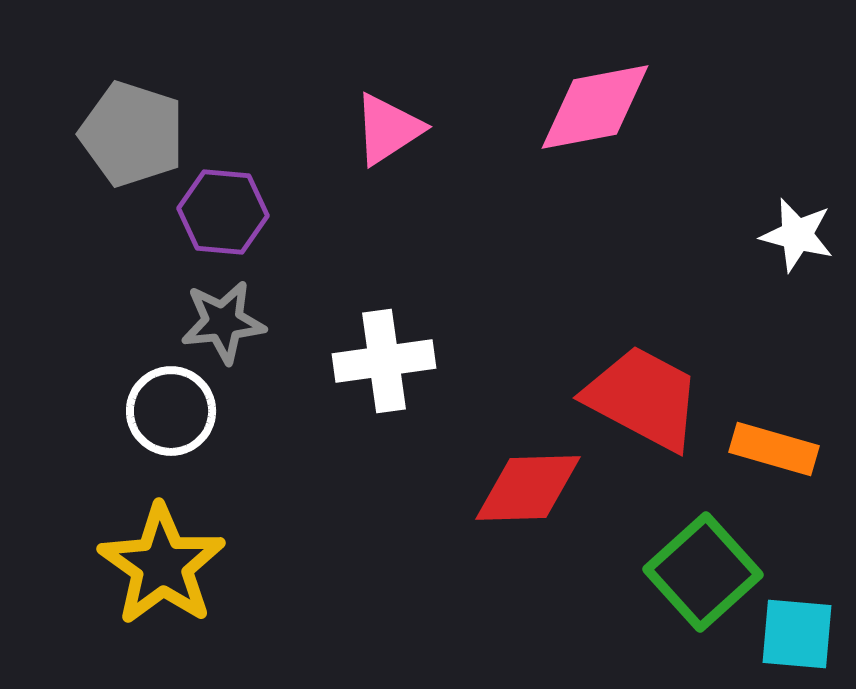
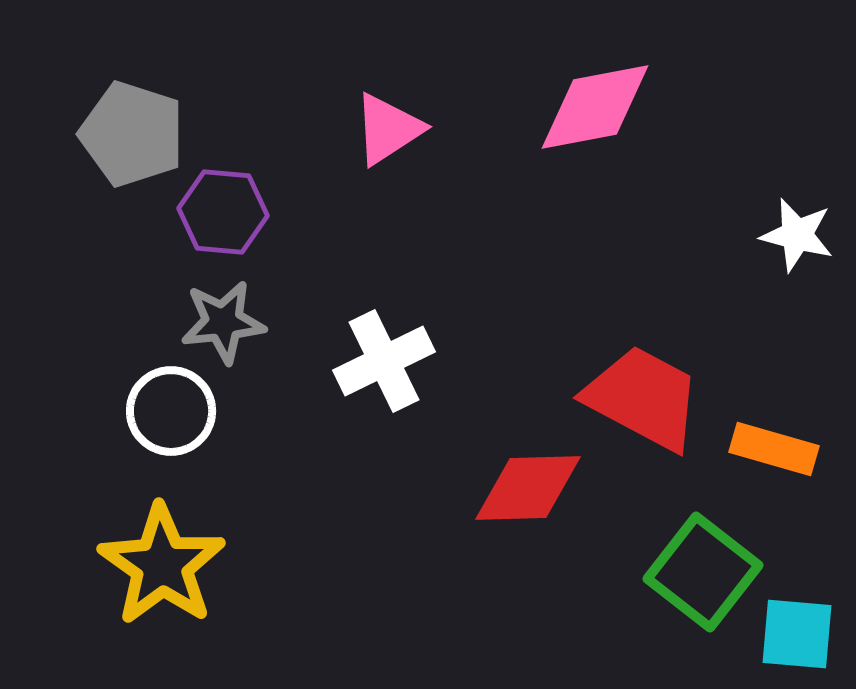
white cross: rotated 18 degrees counterclockwise
green square: rotated 10 degrees counterclockwise
